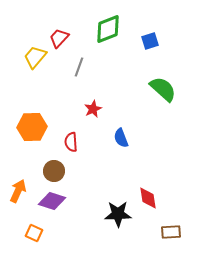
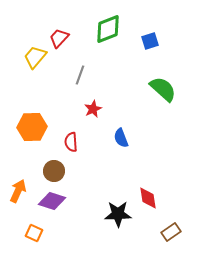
gray line: moved 1 px right, 8 px down
brown rectangle: rotated 30 degrees counterclockwise
